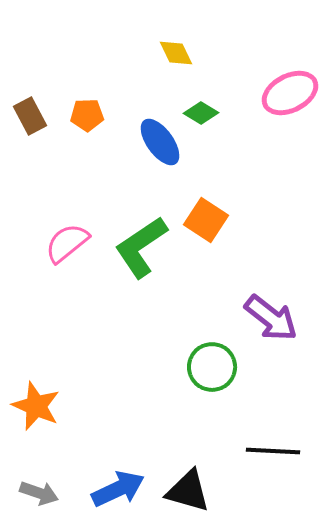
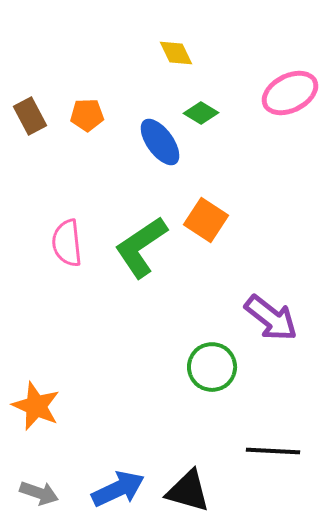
pink semicircle: rotated 57 degrees counterclockwise
